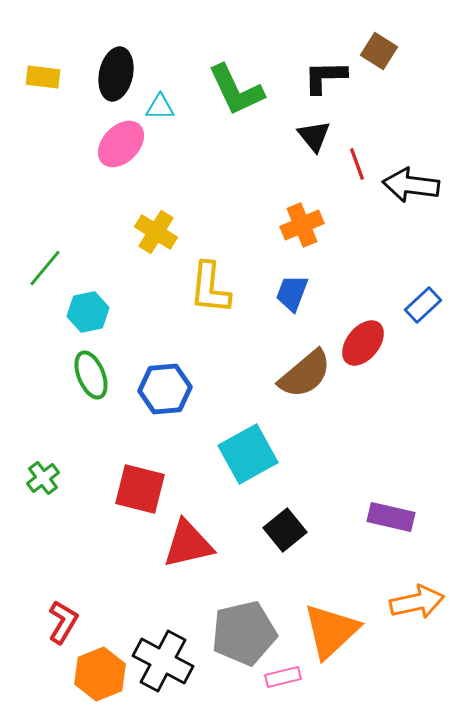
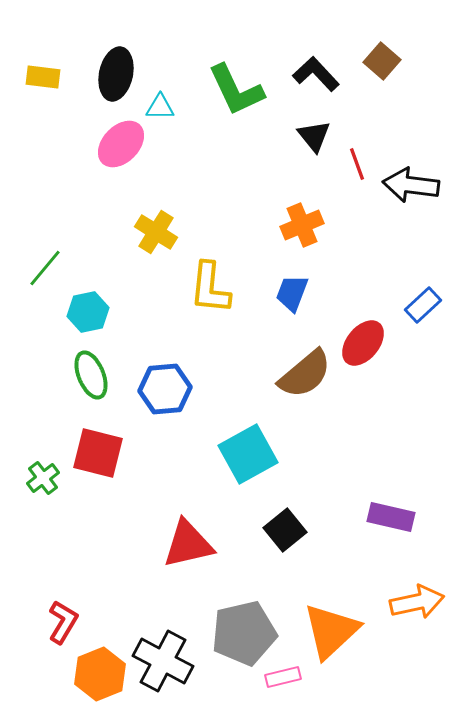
brown square: moved 3 px right, 10 px down; rotated 9 degrees clockwise
black L-shape: moved 9 px left, 3 px up; rotated 48 degrees clockwise
red square: moved 42 px left, 36 px up
